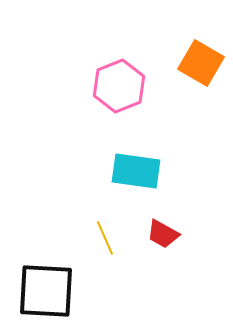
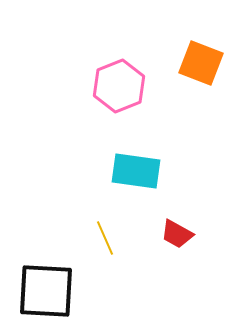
orange square: rotated 9 degrees counterclockwise
red trapezoid: moved 14 px right
